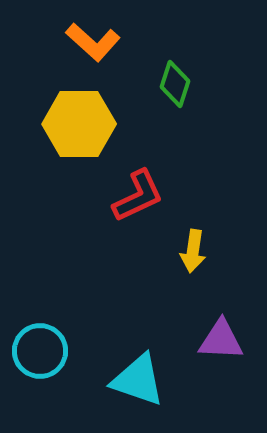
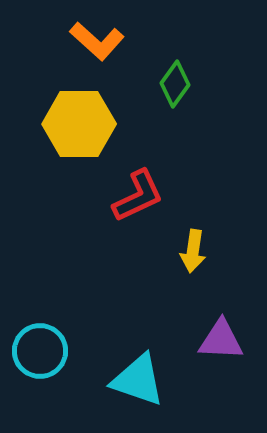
orange L-shape: moved 4 px right, 1 px up
green diamond: rotated 18 degrees clockwise
